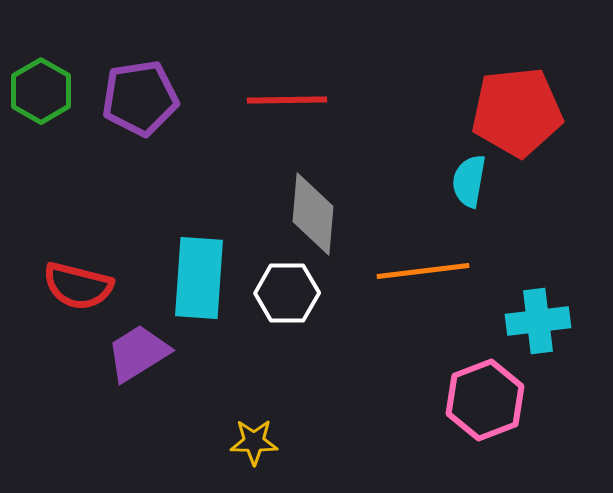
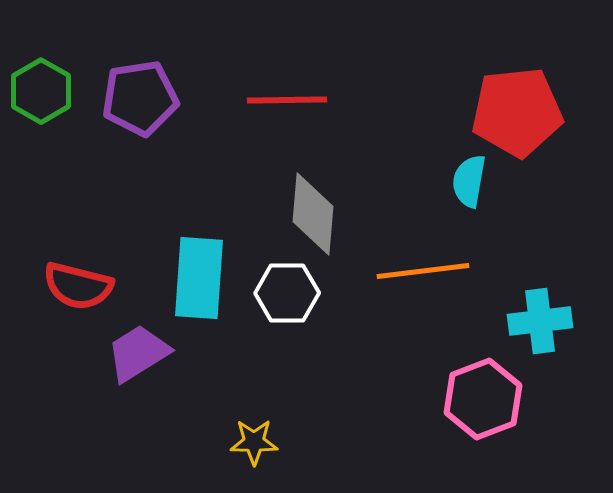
cyan cross: moved 2 px right
pink hexagon: moved 2 px left, 1 px up
